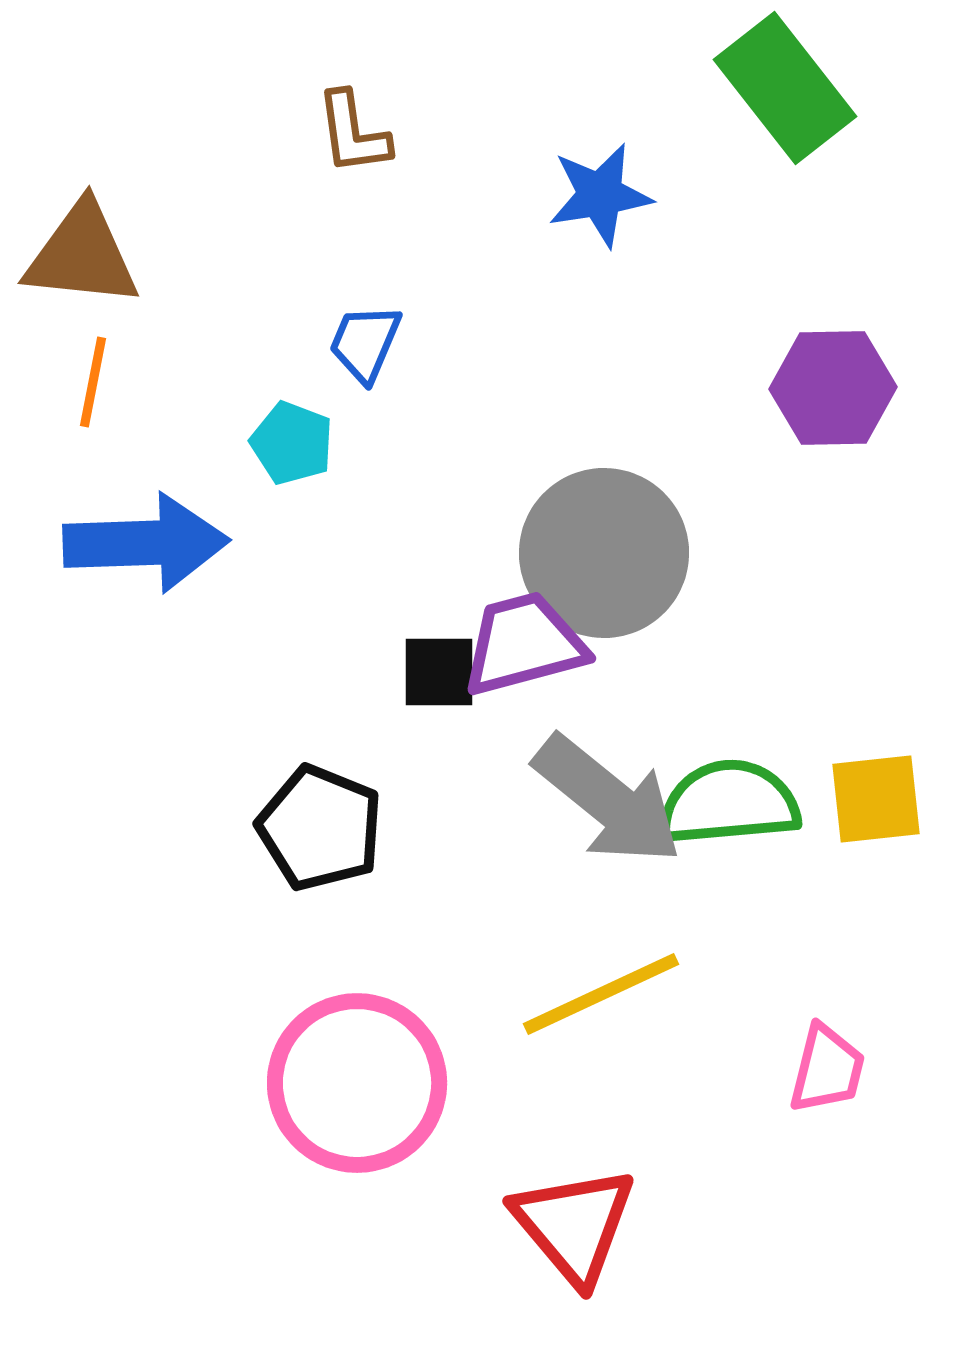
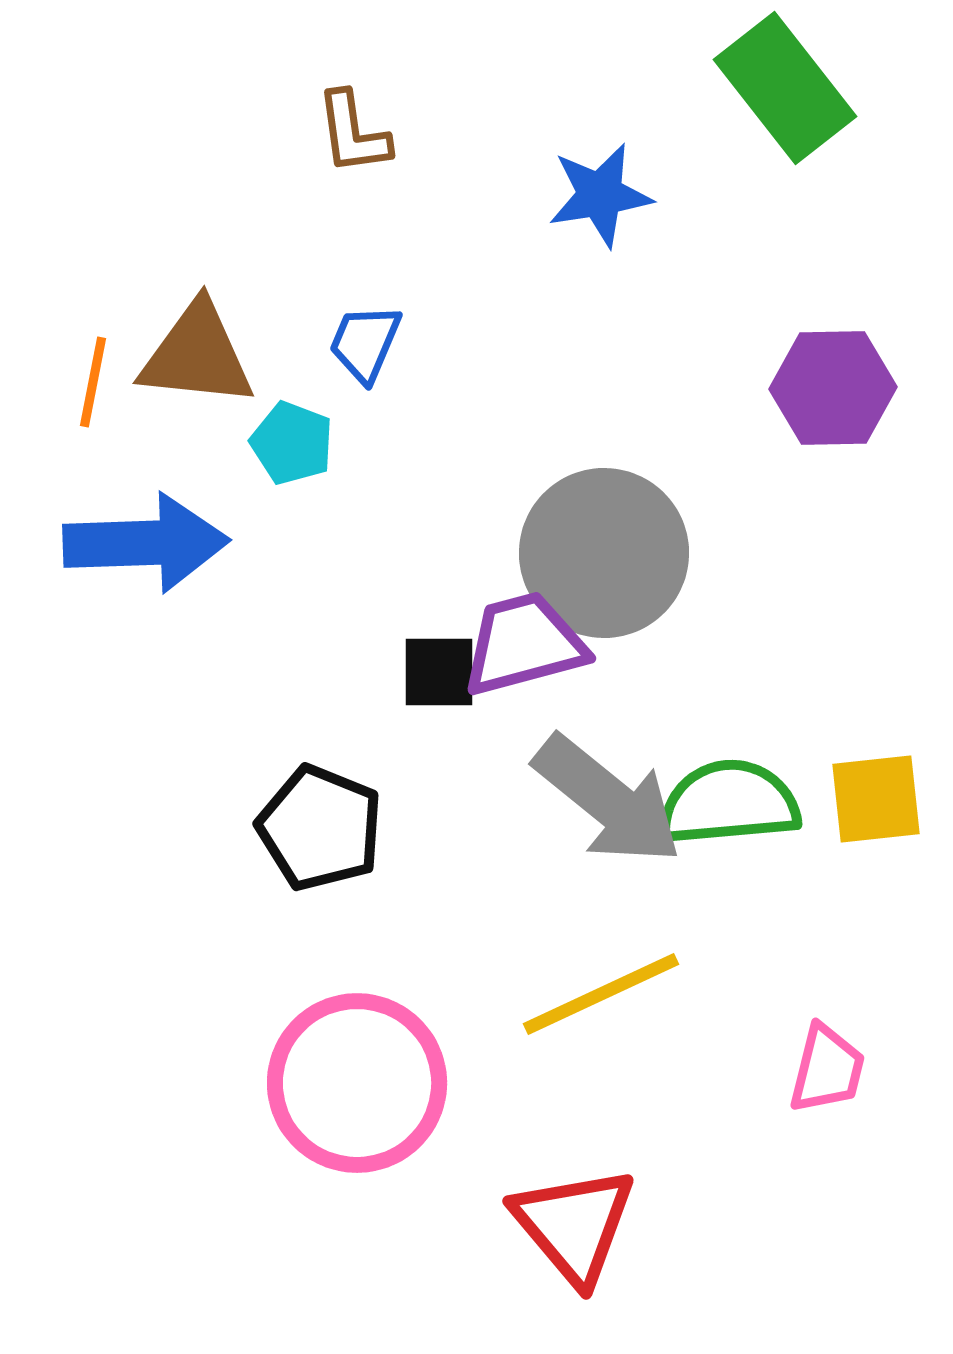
brown triangle: moved 115 px right, 100 px down
